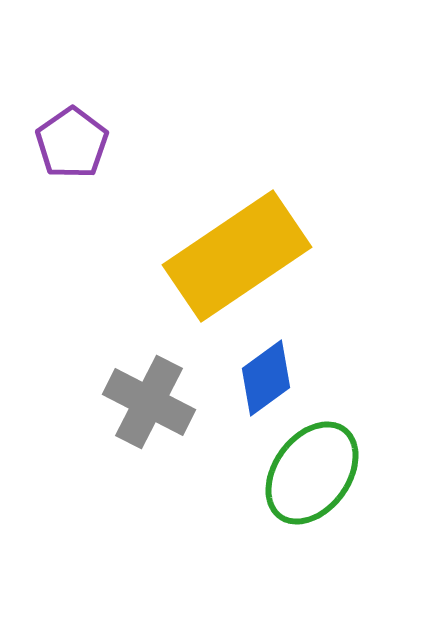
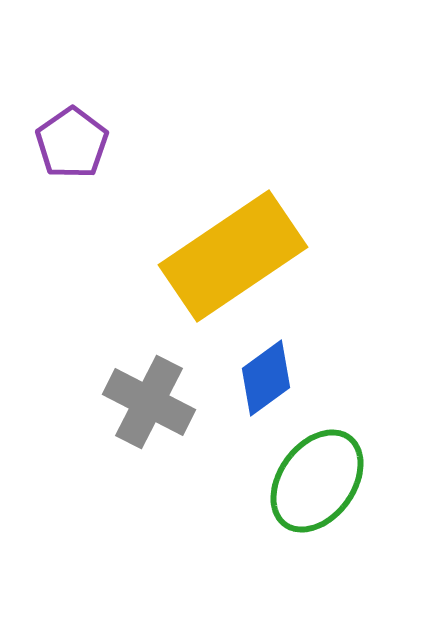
yellow rectangle: moved 4 px left
green ellipse: moved 5 px right, 8 px down
